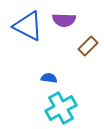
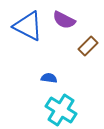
purple semicircle: rotated 25 degrees clockwise
cyan cross: moved 2 px down; rotated 28 degrees counterclockwise
